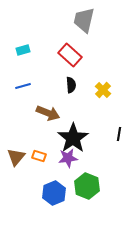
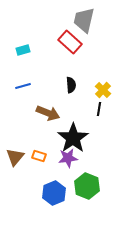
red rectangle: moved 13 px up
black line: moved 20 px left, 25 px up
brown triangle: moved 1 px left
